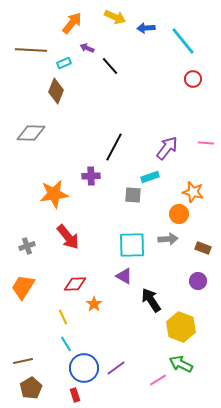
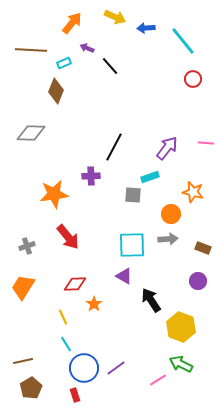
orange circle at (179, 214): moved 8 px left
